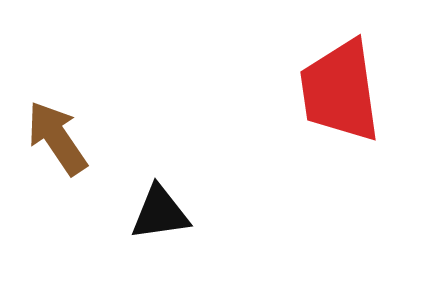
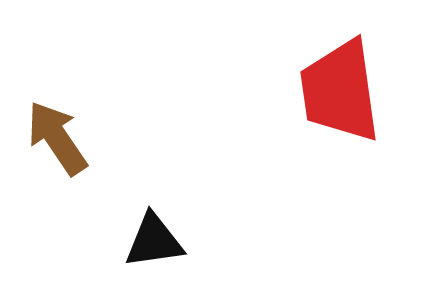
black triangle: moved 6 px left, 28 px down
